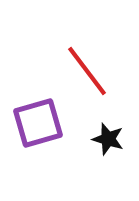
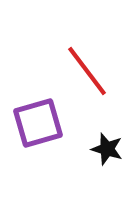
black star: moved 1 px left, 10 px down
